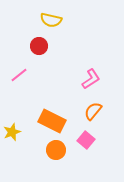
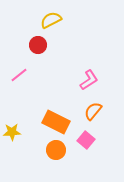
yellow semicircle: rotated 140 degrees clockwise
red circle: moved 1 px left, 1 px up
pink L-shape: moved 2 px left, 1 px down
orange rectangle: moved 4 px right, 1 px down
yellow star: rotated 18 degrees clockwise
